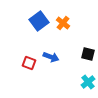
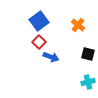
orange cross: moved 15 px right, 2 px down
red square: moved 10 px right, 21 px up; rotated 24 degrees clockwise
cyan cross: rotated 24 degrees clockwise
